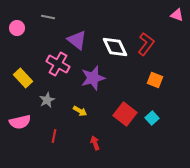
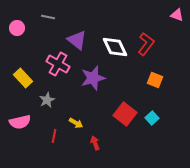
yellow arrow: moved 4 px left, 12 px down
